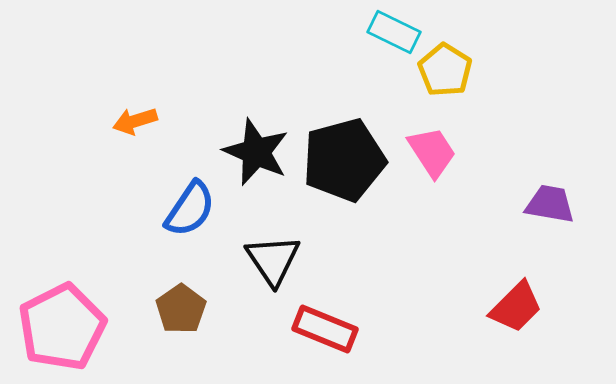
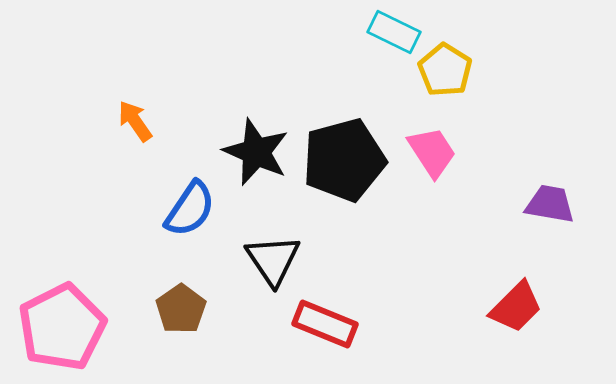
orange arrow: rotated 72 degrees clockwise
red rectangle: moved 5 px up
